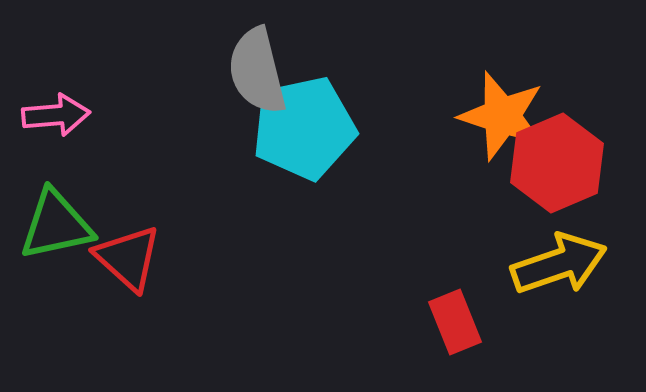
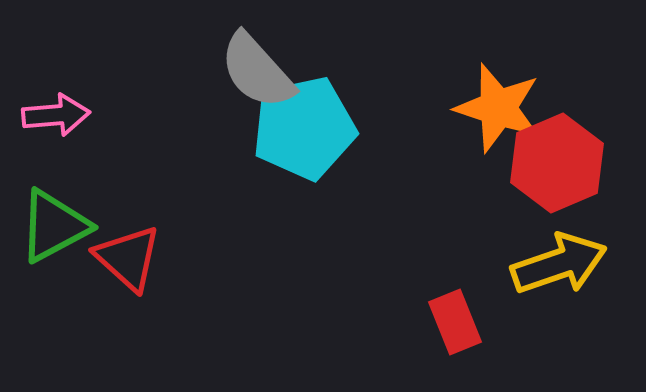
gray semicircle: rotated 28 degrees counterclockwise
orange star: moved 4 px left, 8 px up
green triangle: moved 2 px left, 1 px down; rotated 16 degrees counterclockwise
